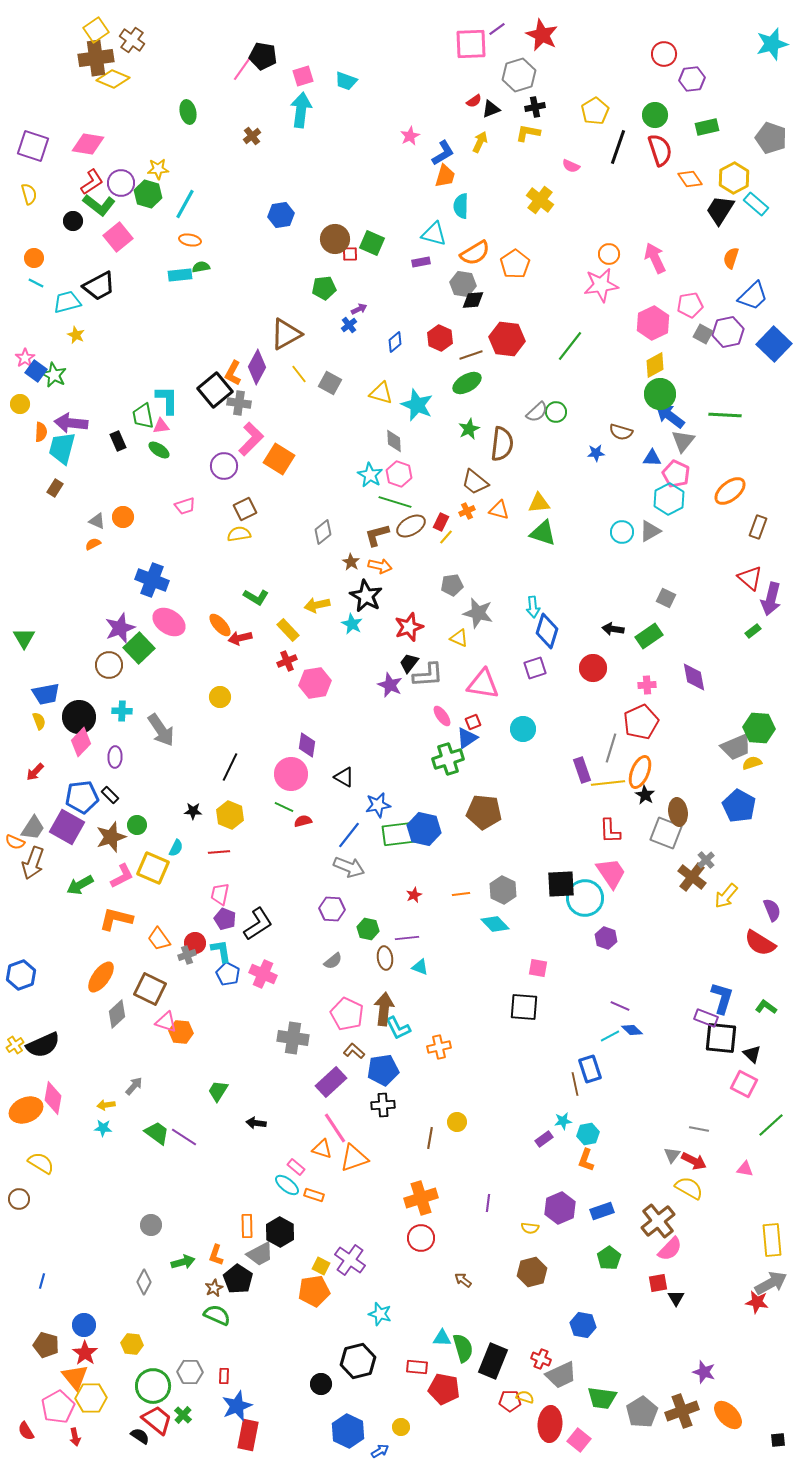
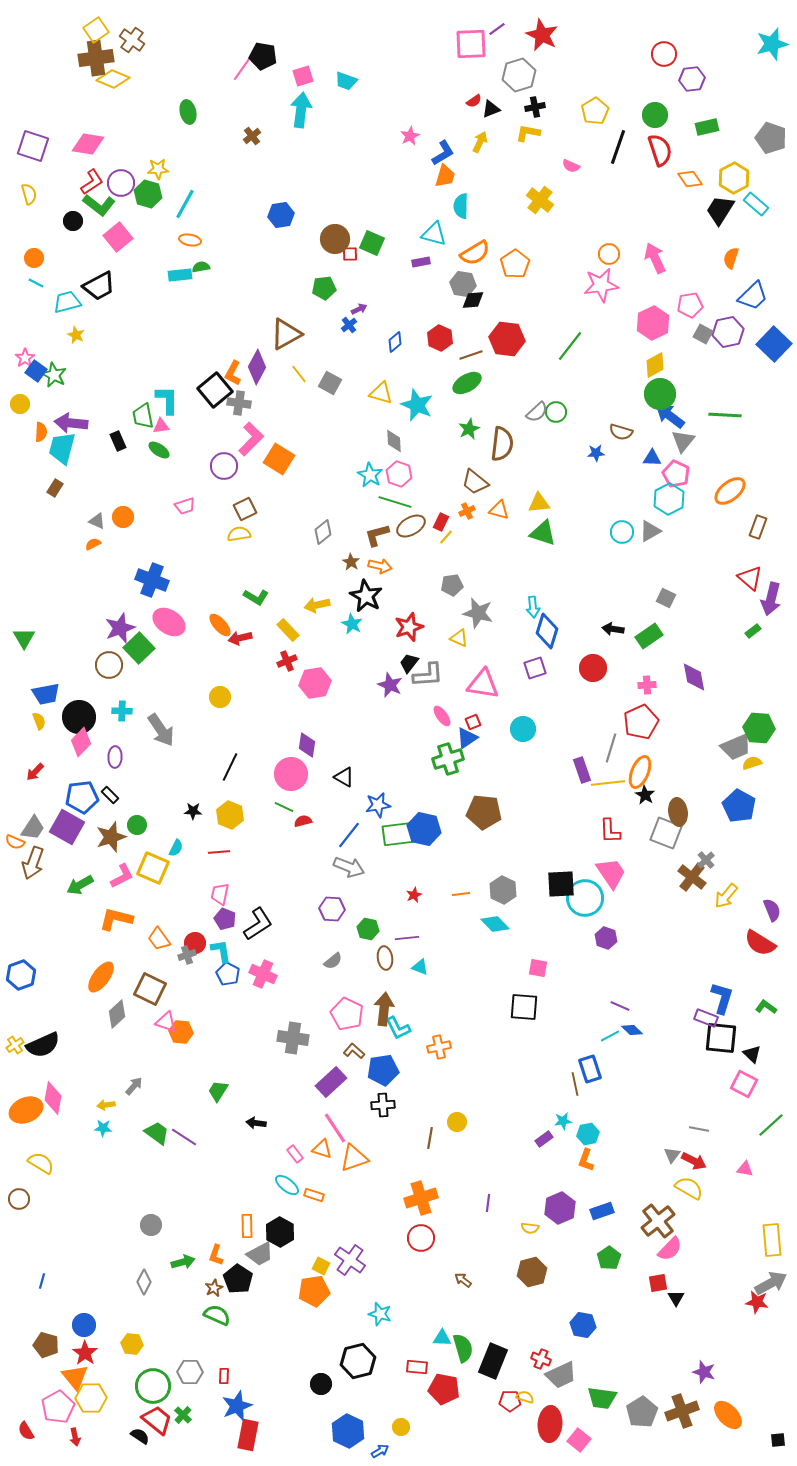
pink rectangle at (296, 1167): moved 1 px left, 13 px up; rotated 12 degrees clockwise
